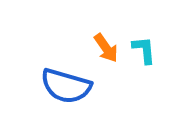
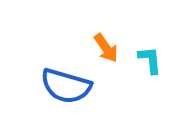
cyan L-shape: moved 6 px right, 10 px down
